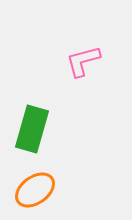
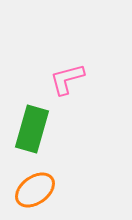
pink L-shape: moved 16 px left, 18 px down
